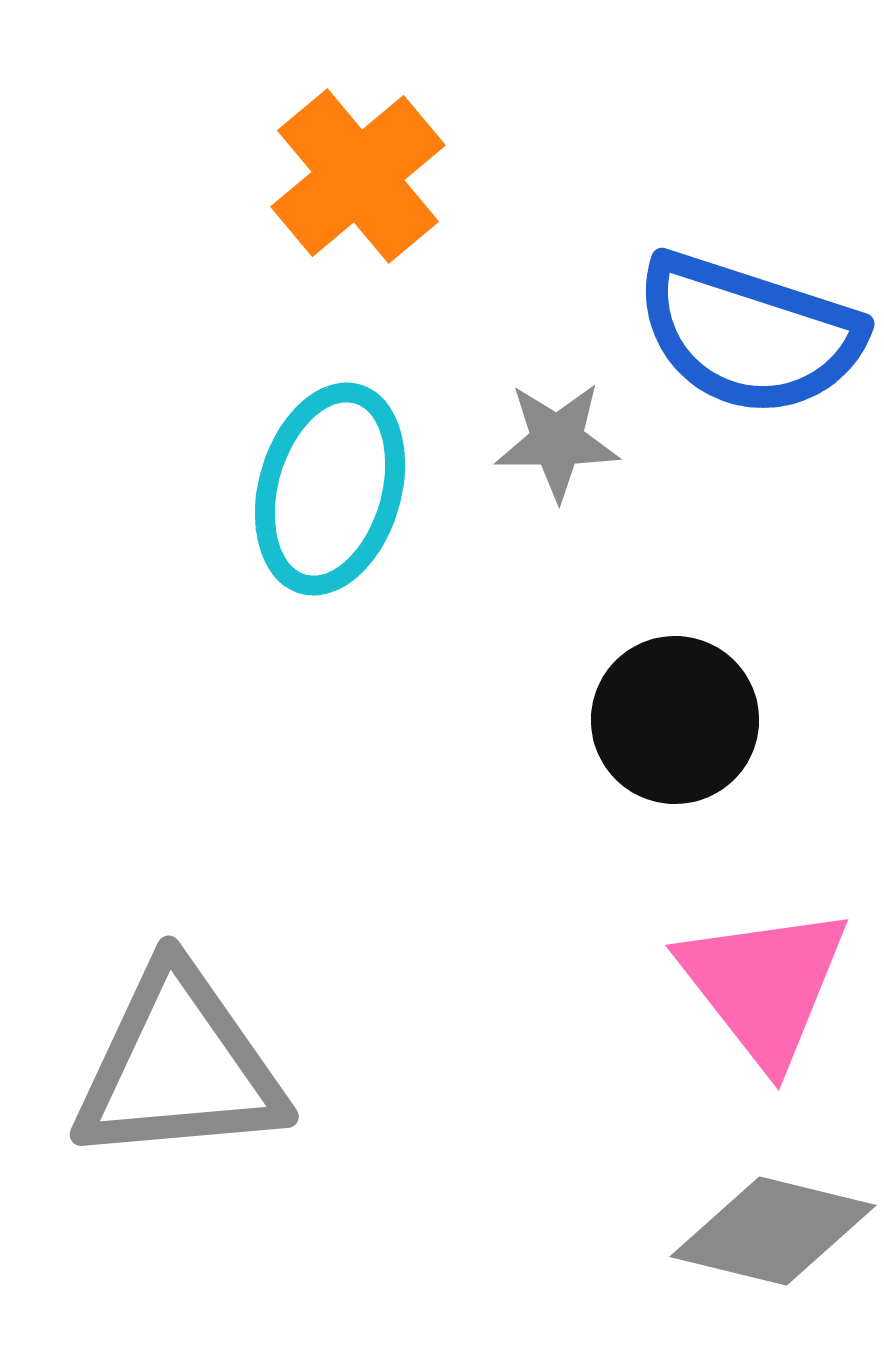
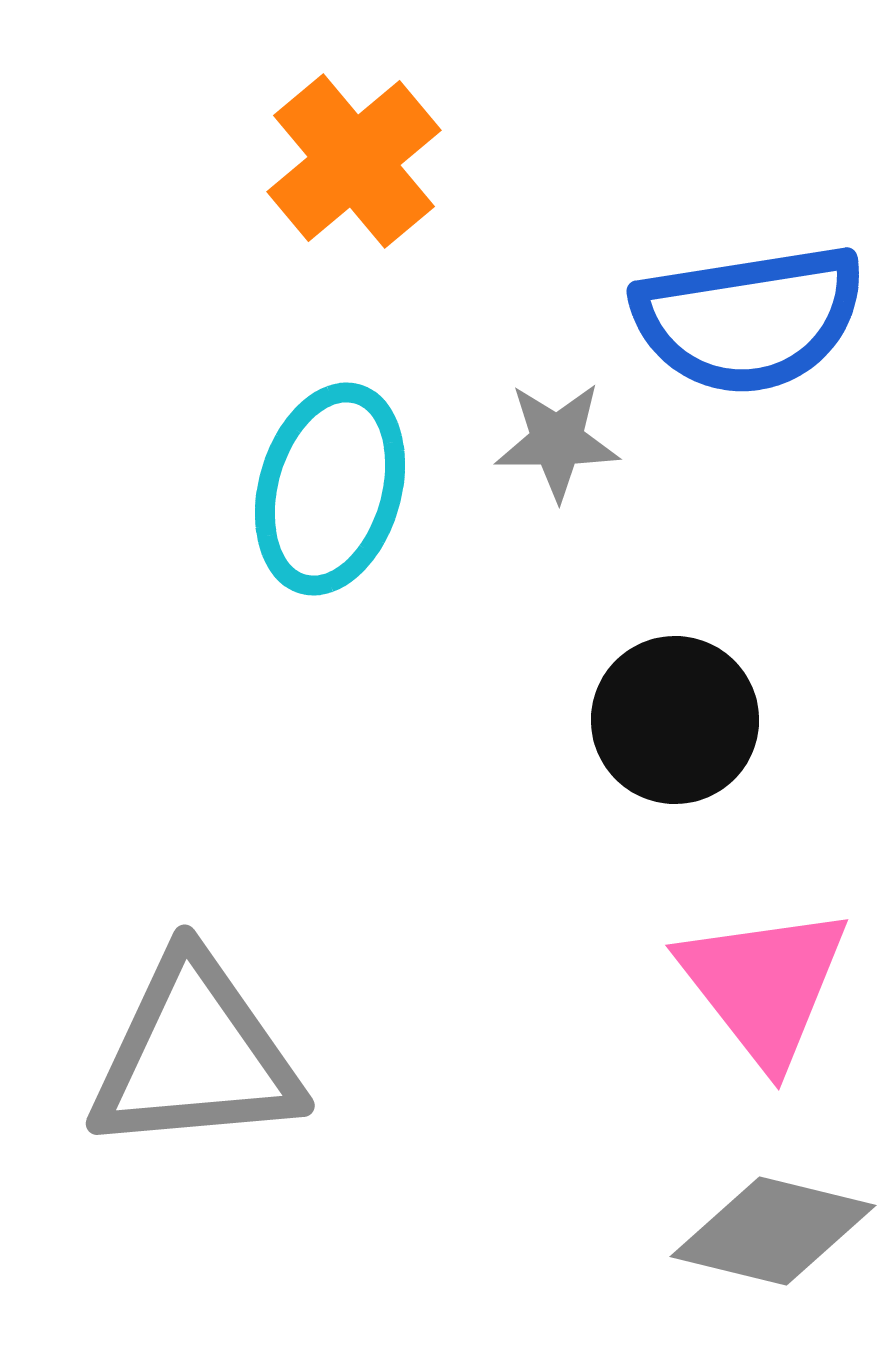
orange cross: moved 4 px left, 15 px up
blue semicircle: moved 15 px up; rotated 27 degrees counterclockwise
gray triangle: moved 16 px right, 11 px up
